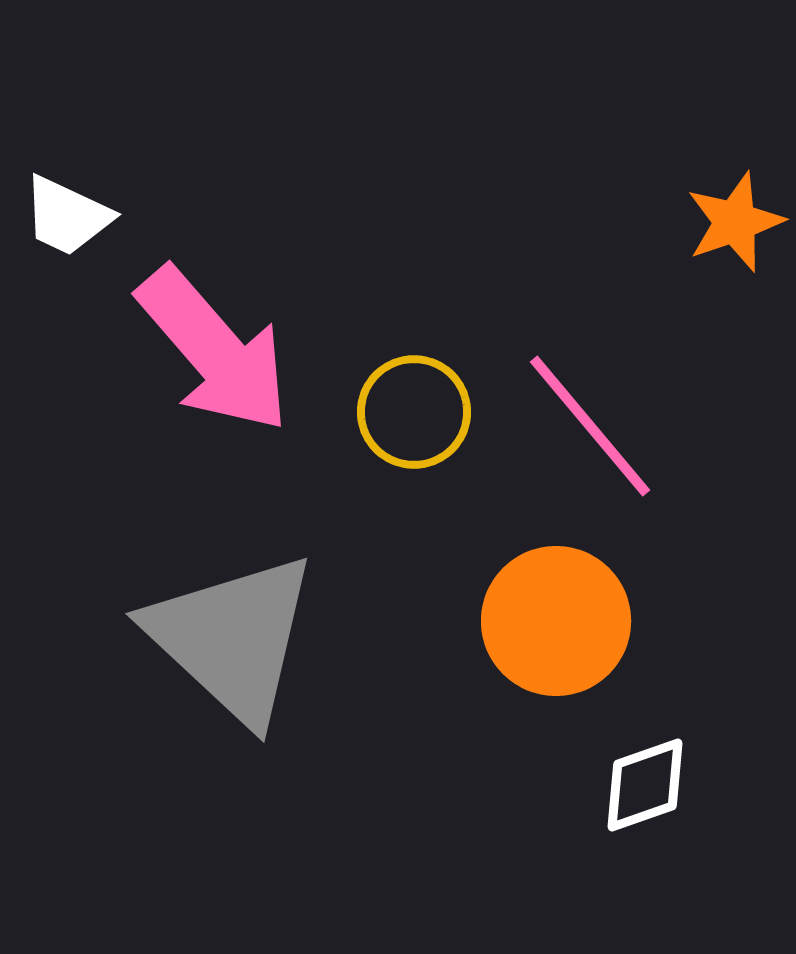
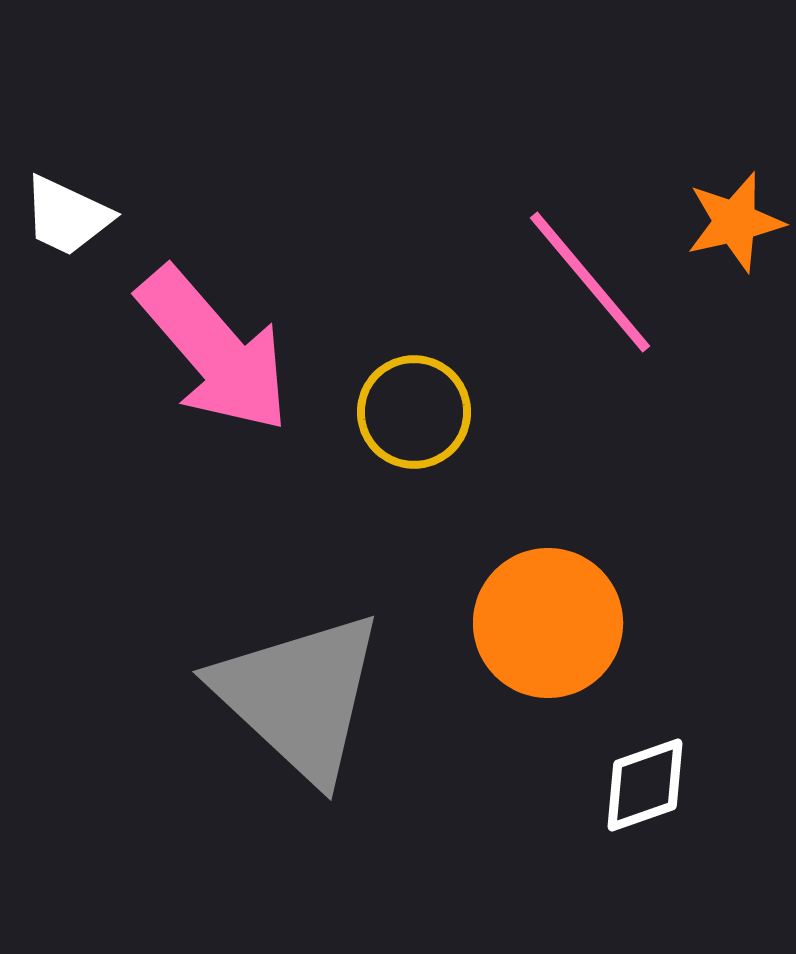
orange star: rotated 6 degrees clockwise
pink line: moved 144 px up
orange circle: moved 8 px left, 2 px down
gray triangle: moved 67 px right, 58 px down
